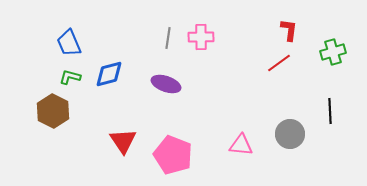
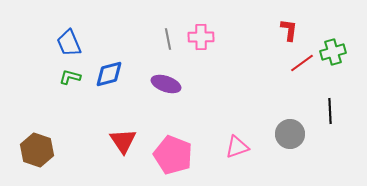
gray line: moved 1 px down; rotated 20 degrees counterclockwise
red line: moved 23 px right
brown hexagon: moved 16 px left, 39 px down; rotated 8 degrees counterclockwise
pink triangle: moved 4 px left, 2 px down; rotated 25 degrees counterclockwise
